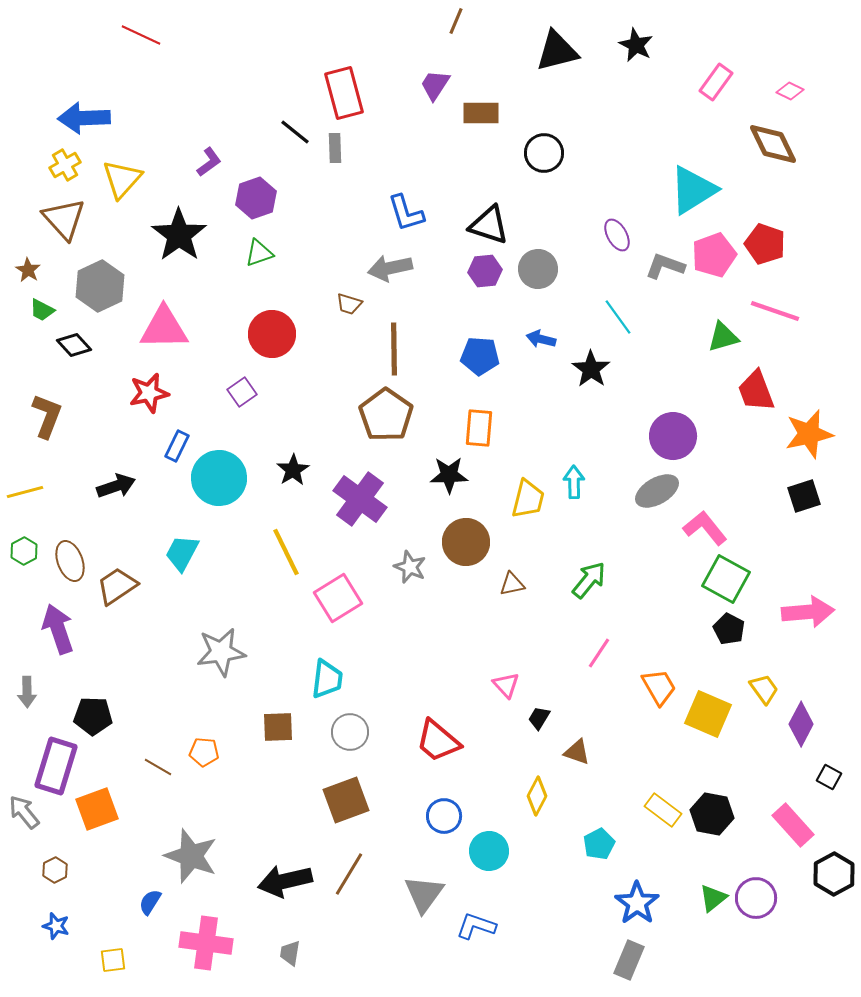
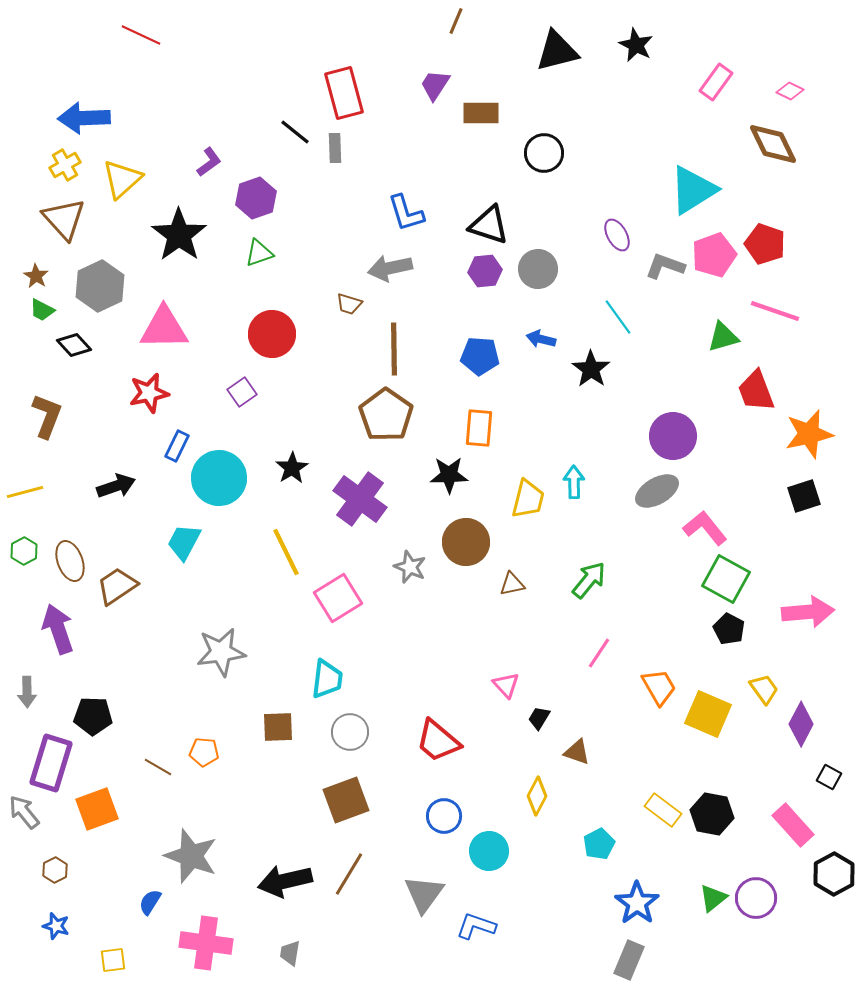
yellow triangle at (122, 179): rotated 6 degrees clockwise
brown star at (28, 270): moved 8 px right, 6 px down
black star at (293, 470): moved 1 px left, 2 px up
cyan trapezoid at (182, 553): moved 2 px right, 11 px up
purple rectangle at (56, 766): moved 5 px left, 3 px up
